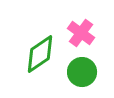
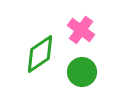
pink cross: moved 3 px up
